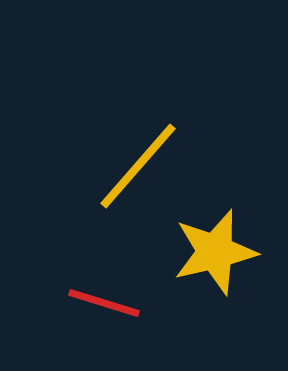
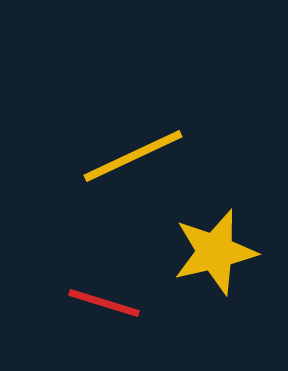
yellow line: moved 5 px left, 10 px up; rotated 24 degrees clockwise
